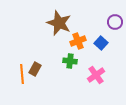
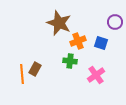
blue square: rotated 24 degrees counterclockwise
